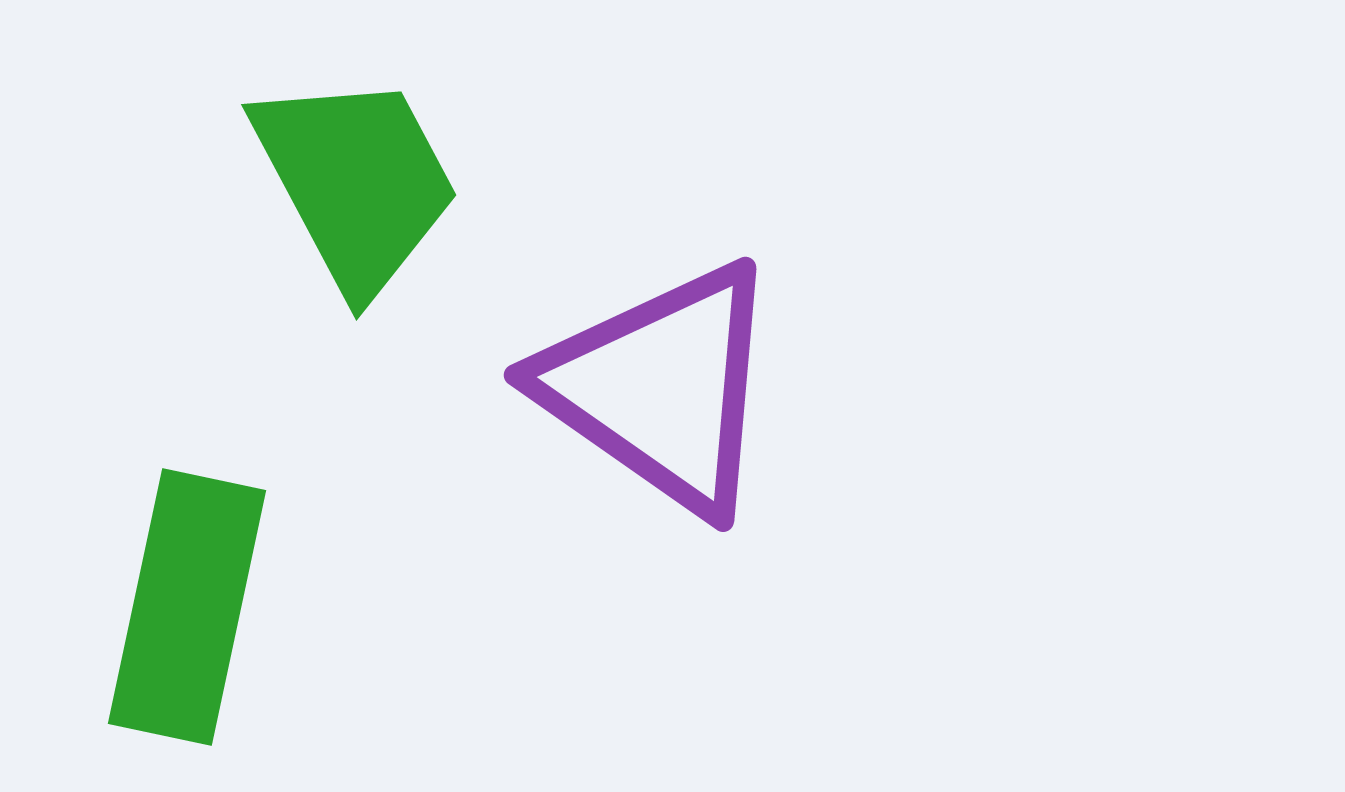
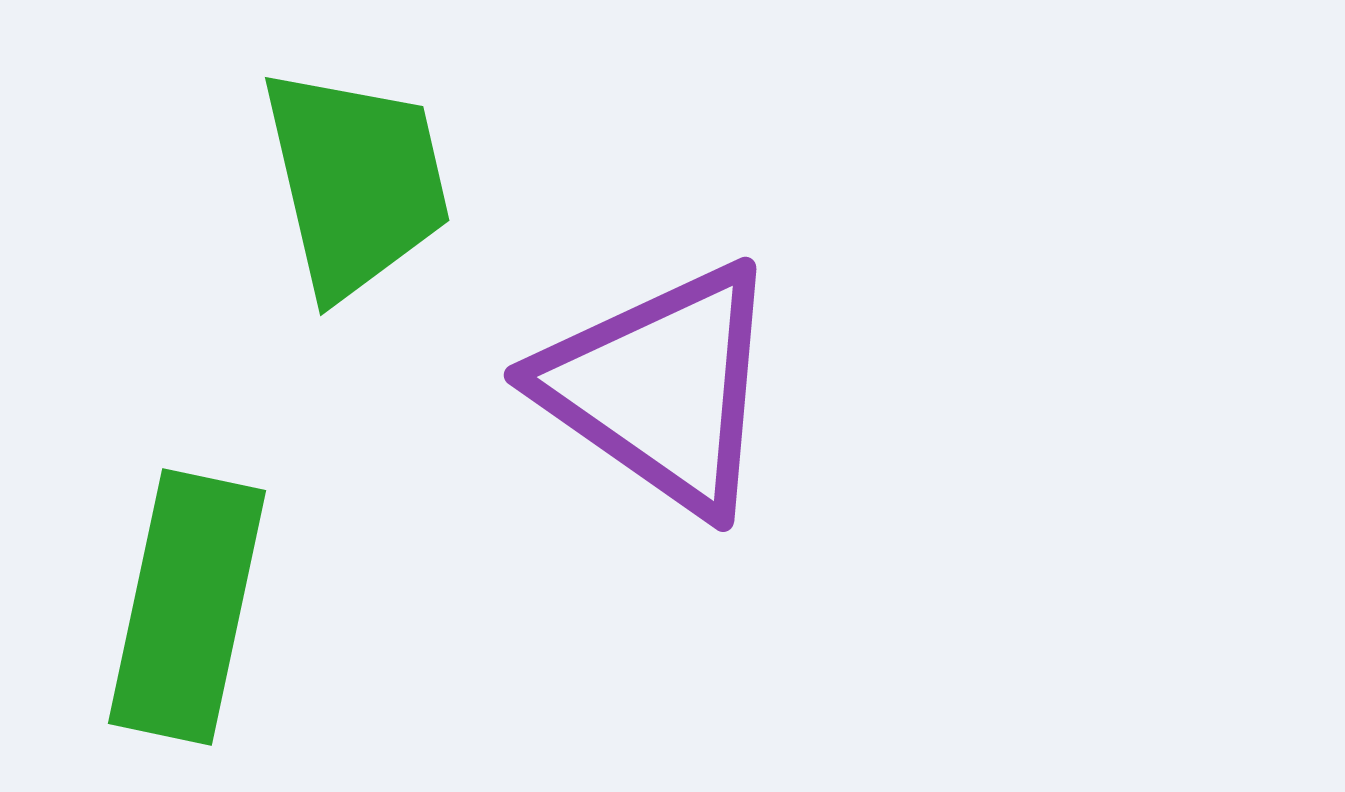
green trapezoid: rotated 15 degrees clockwise
